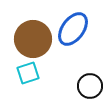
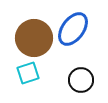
brown circle: moved 1 px right, 1 px up
black circle: moved 9 px left, 6 px up
